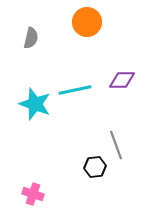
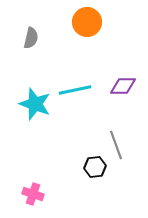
purple diamond: moved 1 px right, 6 px down
